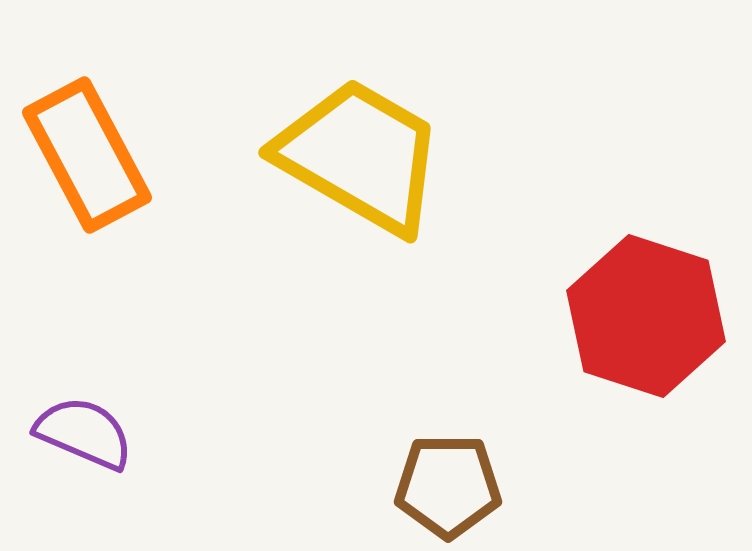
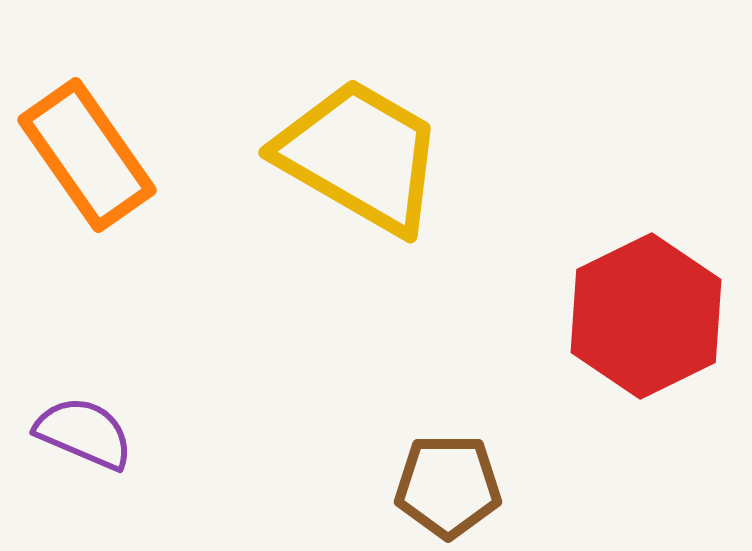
orange rectangle: rotated 7 degrees counterclockwise
red hexagon: rotated 16 degrees clockwise
